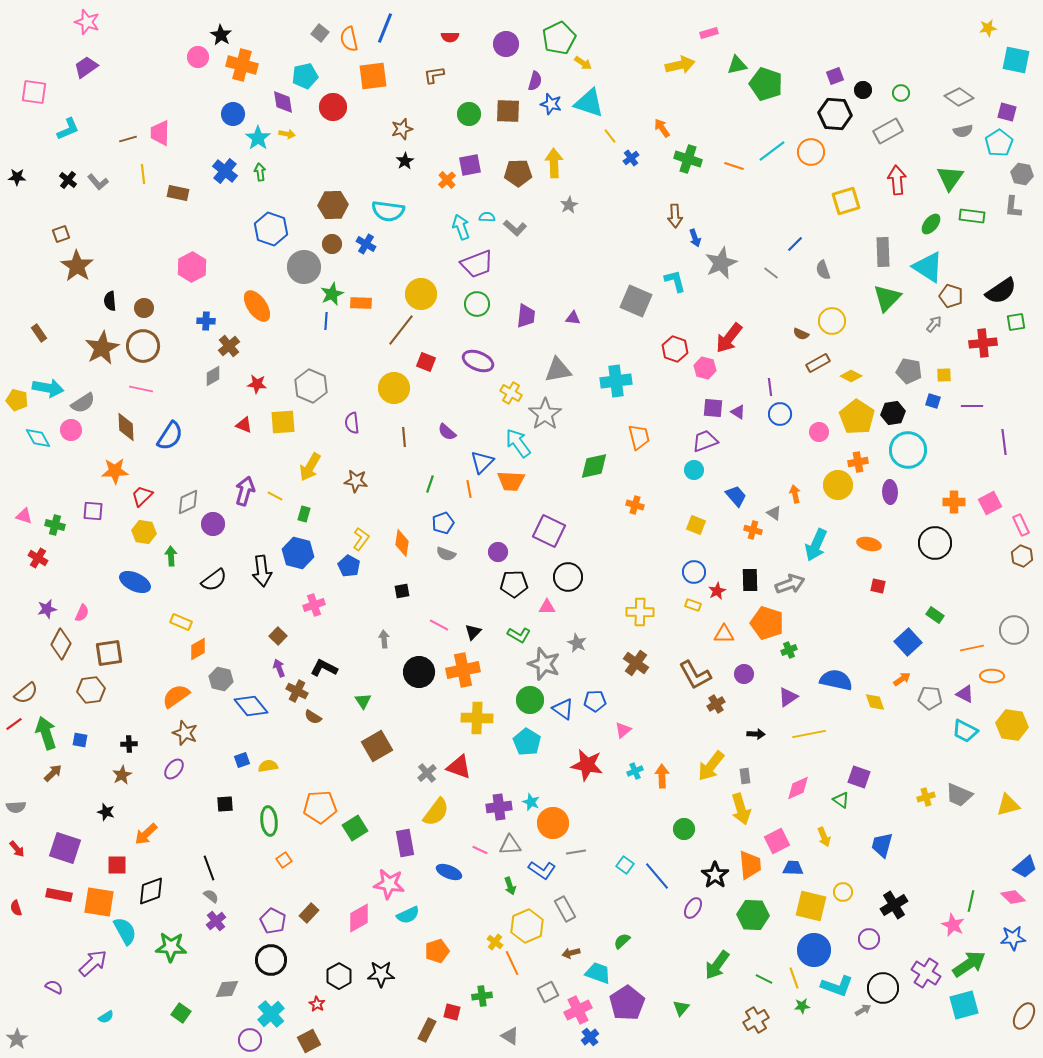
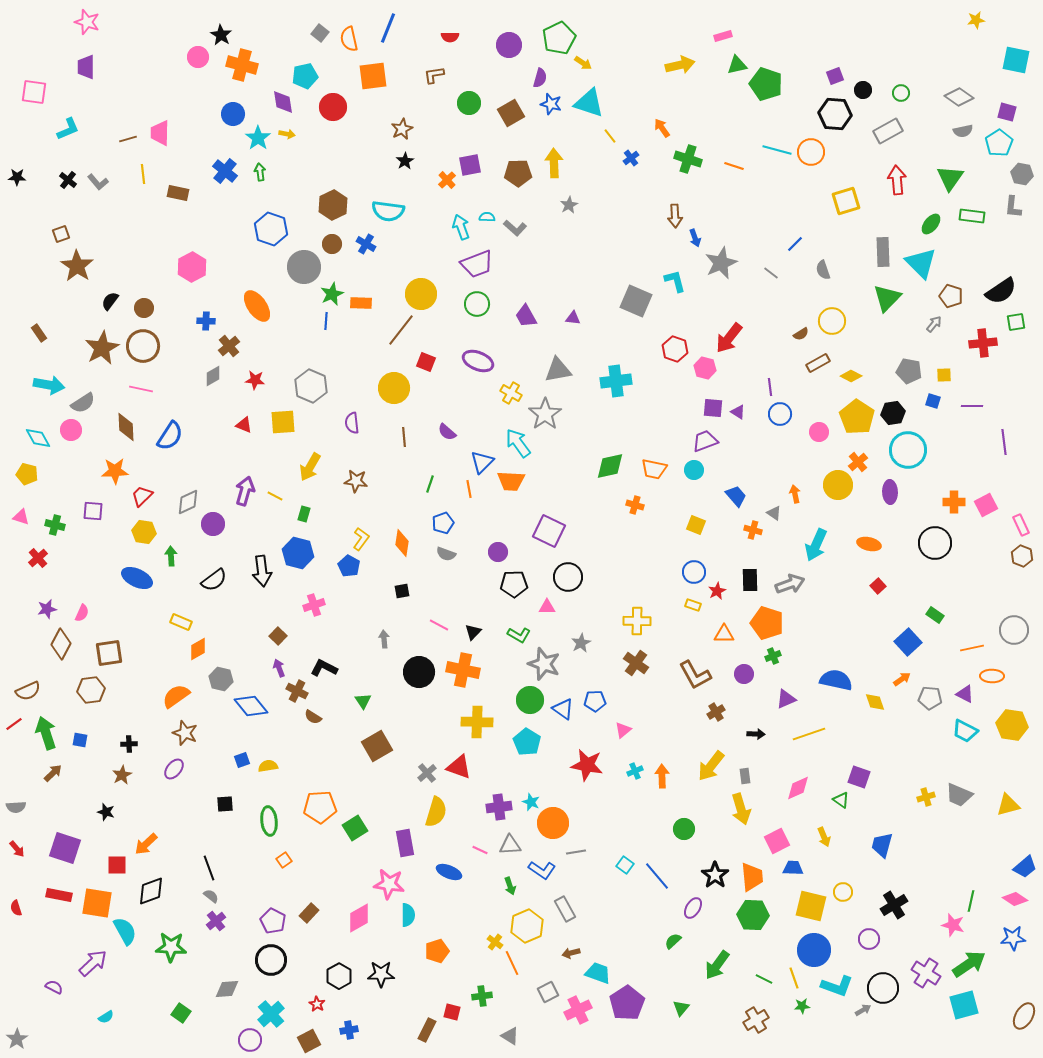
blue line at (385, 28): moved 3 px right
yellow star at (988, 28): moved 12 px left, 8 px up
pink rectangle at (709, 33): moved 14 px right, 3 px down
purple circle at (506, 44): moved 3 px right, 1 px down
purple trapezoid at (86, 67): rotated 55 degrees counterclockwise
purple semicircle at (535, 81): moved 5 px right, 3 px up
brown square at (508, 111): moved 3 px right, 2 px down; rotated 32 degrees counterclockwise
green circle at (469, 114): moved 11 px up
brown star at (402, 129): rotated 10 degrees counterclockwise
cyan line at (772, 151): moved 5 px right, 1 px up; rotated 52 degrees clockwise
brown hexagon at (333, 205): rotated 24 degrees counterclockwise
cyan triangle at (928, 267): moved 7 px left, 4 px up; rotated 12 degrees clockwise
black semicircle at (110, 301): rotated 42 degrees clockwise
purple trapezoid at (526, 316): rotated 145 degrees clockwise
brown semicircle at (801, 334): rotated 56 degrees counterclockwise
red star at (257, 384): moved 2 px left, 4 px up
cyan arrow at (48, 388): moved 1 px right, 3 px up
yellow pentagon at (17, 400): moved 10 px right, 74 px down
orange trapezoid at (639, 437): moved 15 px right, 32 px down; rotated 116 degrees clockwise
orange cross at (858, 462): rotated 30 degrees counterclockwise
green diamond at (594, 466): moved 16 px right
pink square at (990, 503): moved 4 px left, 2 px down
pink triangle at (24, 516): moved 3 px left, 1 px down
red cross at (38, 558): rotated 18 degrees clockwise
blue ellipse at (135, 582): moved 2 px right, 4 px up
red square at (878, 586): rotated 35 degrees clockwise
yellow cross at (640, 612): moved 3 px left, 9 px down
gray star at (577, 643): moved 4 px right; rotated 18 degrees clockwise
green cross at (789, 650): moved 16 px left, 6 px down
orange cross at (463, 670): rotated 24 degrees clockwise
brown semicircle at (26, 693): moved 2 px right, 2 px up; rotated 15 degrees clockwise
purple triangle at (788, 697): moved 2 px left, 2 px down; rotated 10 degrees clockwise
brown cross at (716, 704): moved 8 px down
yellow cross at (477, 718): moved 4 px down
yellow line at (809, 734): rotated 8 degrees counterclockwise
yellow semicircle at (436, 812): rotated 20 degrees counterclockwise
orange arrow at (146, 834): moved 10 px down
orange trapezoid at (750, 865): moved 2 px right, 12 px down
pink diamond at (1013, 897): moved 2 px right, 2 px down; rotated 10 degrees counterclockwise
orange square at (99, 902): moved 2 px left, 1 px down
cyan semicircle at (408, 915): rotated 65 degrees counterclockwise
pink star at (953, 925): rotated 10 degrees counterclockwise
green semicircle at (622, 941): moved 51 px right
blue cross at (590, 1037): moved 241 px left, 7 px up; rotated 30 degrees clockwise
